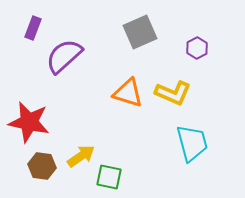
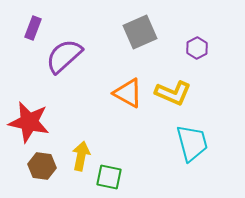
orange triangle: rotated 12 degrees clockwise
yellow arrow: rotated 44 degrees counterclockwise
